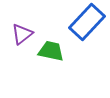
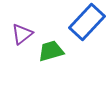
green trapezoid: rotated 28 degrees counterclockwise
